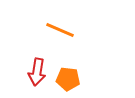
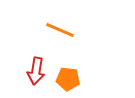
red arrow: moved 1 px left, 1 px up
